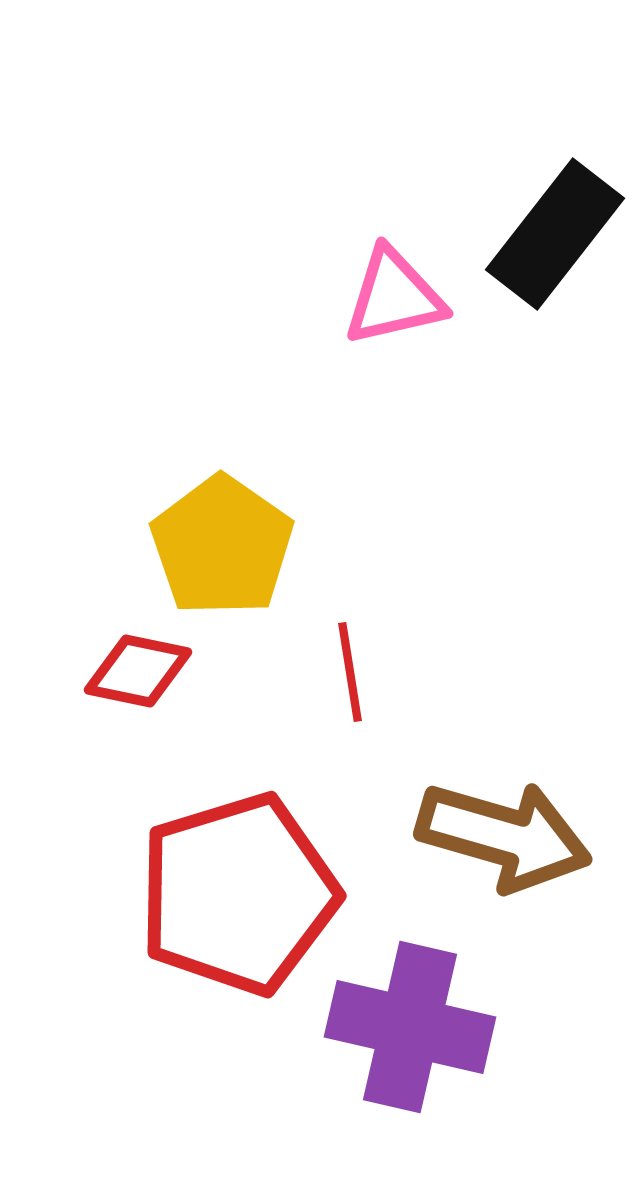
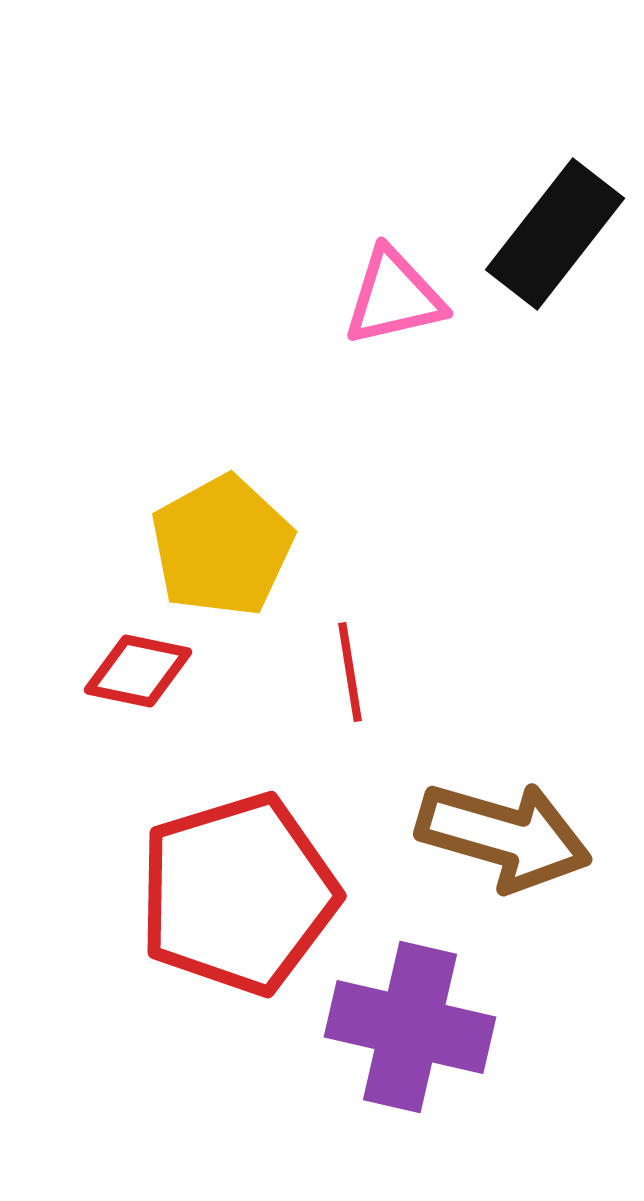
yellow pentagon: rotated 8 degrees clockwise
